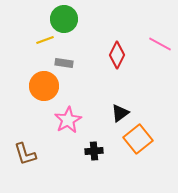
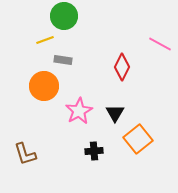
green circle: moved 3 px up
red diamond: moved 5 px right, 12 px down
gray rectangle: moved 1 px left, 3 px up
black triangle: moved 5 px left; rotated 24 degrees counterclockwise
pink star: moved 11 px right, 9 px up
